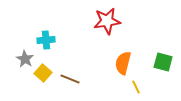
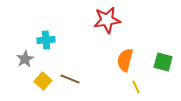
red star: moved 1 px up
gray star: rotated 12 degrees clockwise
orange semicircle: moved 2 px right, 3 px up
yellow square: moved 8 px down
